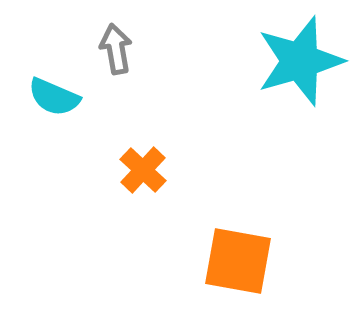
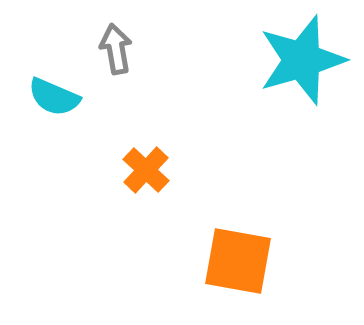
cyan star: moved 2 px right, 1 px up
orange cross: moved 3 px right
